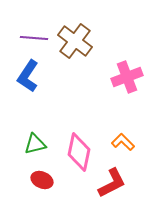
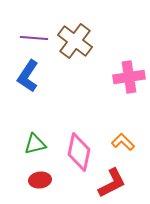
pink cross: moved 2 px right; rotated 12 degrees clockwise
red ellipse: moved 2 px left; rotated 30 degrees counterclockwise
